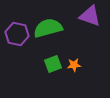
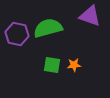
green square: moved 1 px left, 1 px down; rotated 30 degrees clockwise
